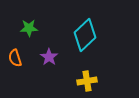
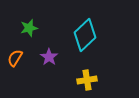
green star: rotated 12 degrees counterclockwise
orange semicircle: rotated 48 degrees clockwise
yellow cross: moved 1 px up
